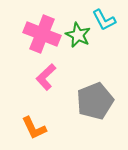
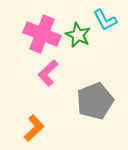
cyan L-shape: moved 1 px right
pink L-shape: moved 2 px right, 4 px up
orange L-shape: rotated 108 degrees counterclockwise
